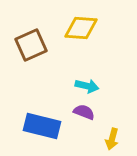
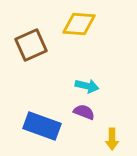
yellow diamond: moved 2 px left, 4 px up
blue rectangle: rotated 6 degrees clockwise
yellow arrow: rotated 15 degrees counterclockwise
